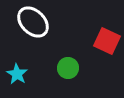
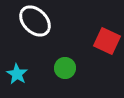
white ellipse: moved 2 px right, 1 px up
green circle: moved 3 px left
